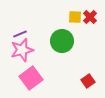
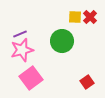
red square: moved 1 px left, 1 px down
